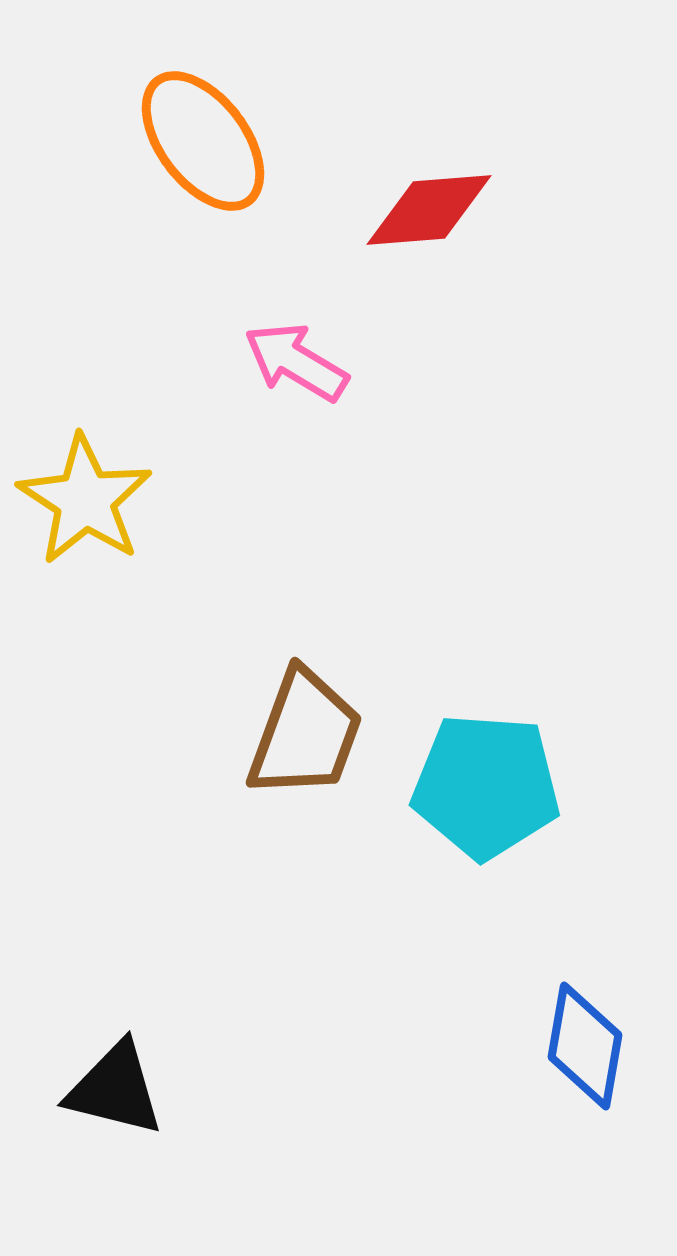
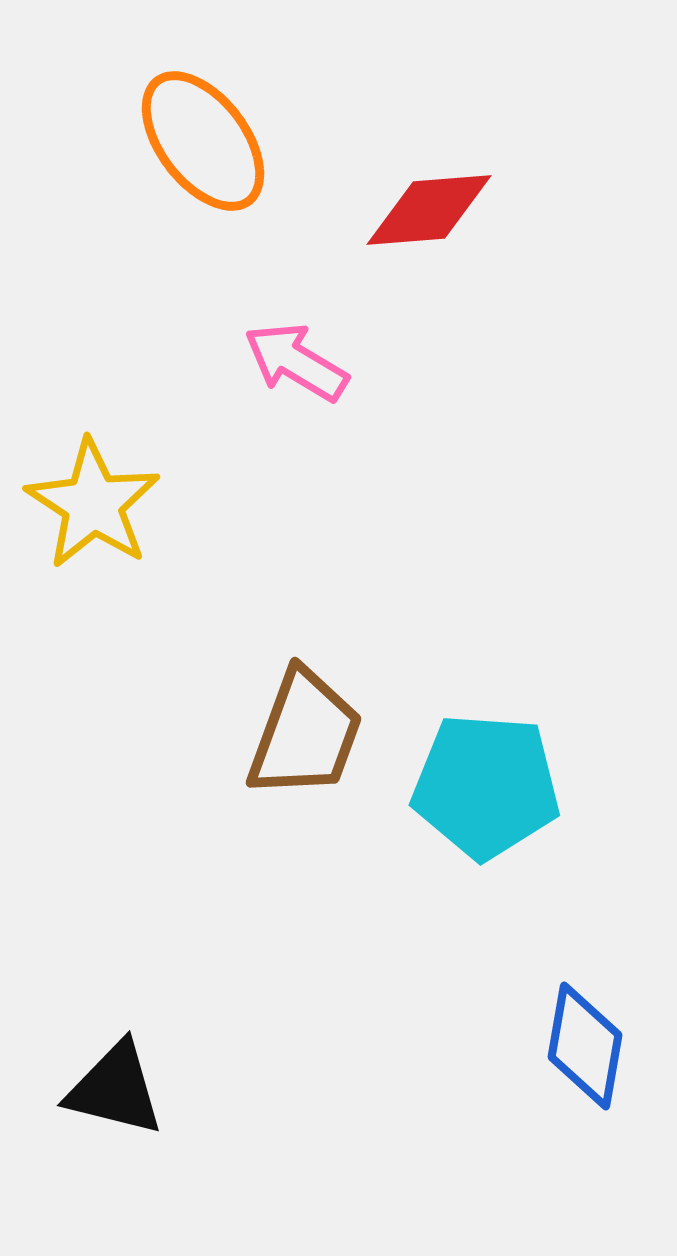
yellow star: moved 8 px right, 4 px down
